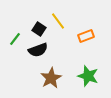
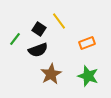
yellow line: moved 1 px right
orange rectangle: moved 1 px right, 7 px down
brown star: moved 4 px up
